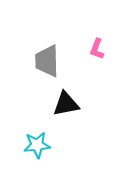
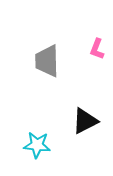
black triangle: moved 19 px right, 17 px down; rotated 16 degrees counterclockwise
cyan star: rotated 12 degrees clockwise
